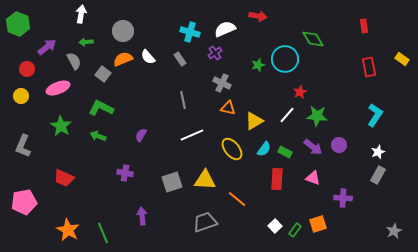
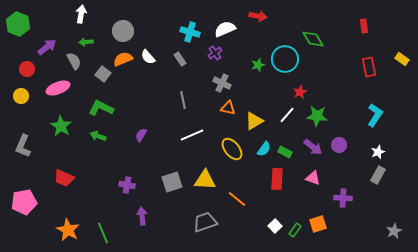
purple cross at (125, 173): moved 2 px right, 12 px down
